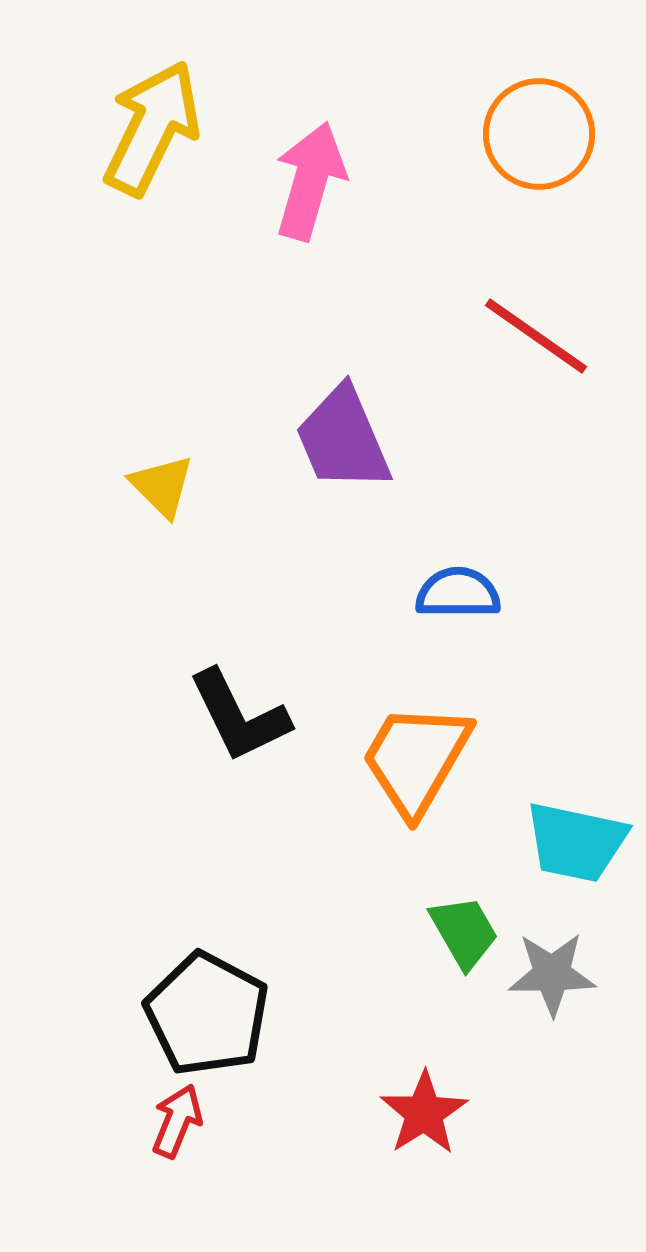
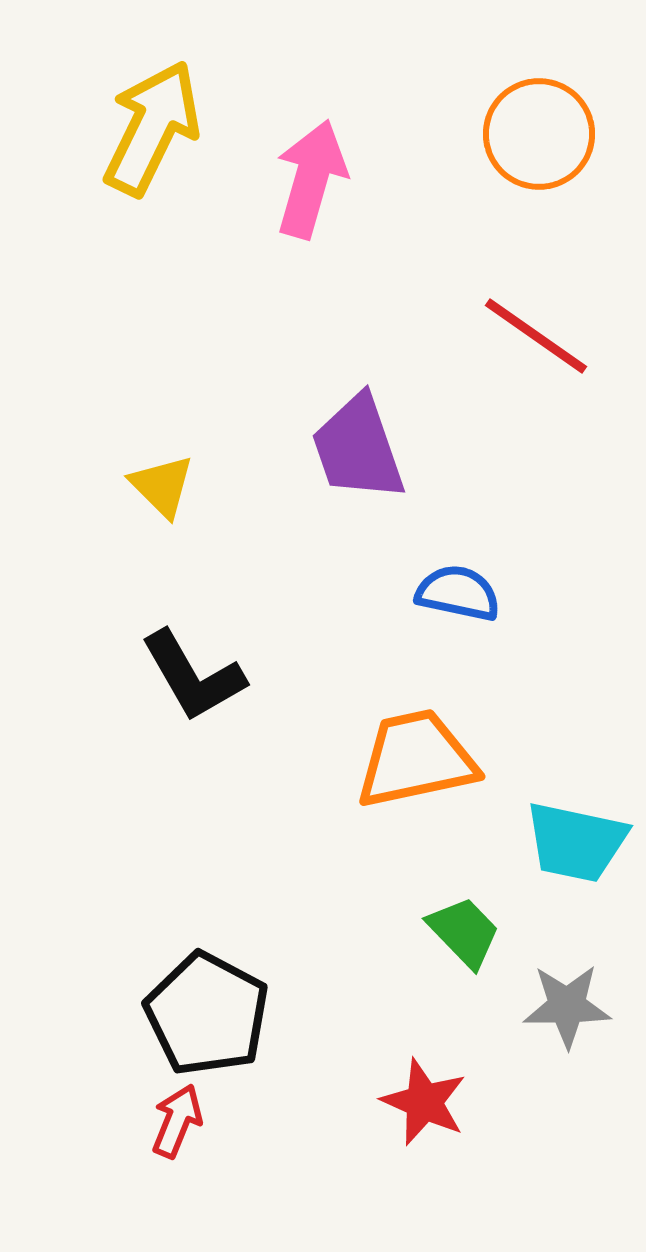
pink arrow: moved 1 px right, 2 px up
purple trapezoid: moved 15 px right, 9 px down; rotated 4 degrees clockwise
blue semicircle: rotated 12 degrees clockwise
black L-shape: moved 46 px left, 40 px up; rotated 4 degrees counterclockwise
orange trapezoid: rotated 48 degrees clockwise
green trapezoid: rotated 14 degrees counterclockwise
gray star: moved 15 px right, 32 px down
red star: moved 11 px up; rotated 16 degrees counterclockwise
